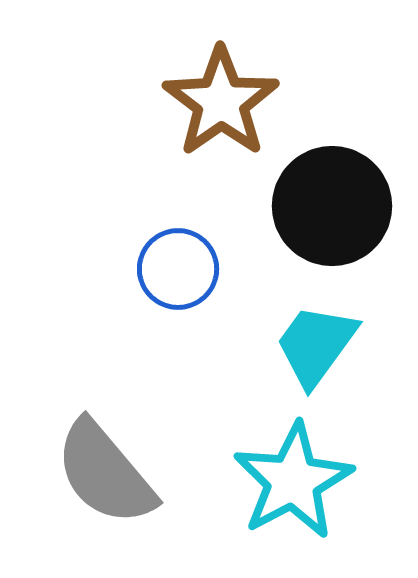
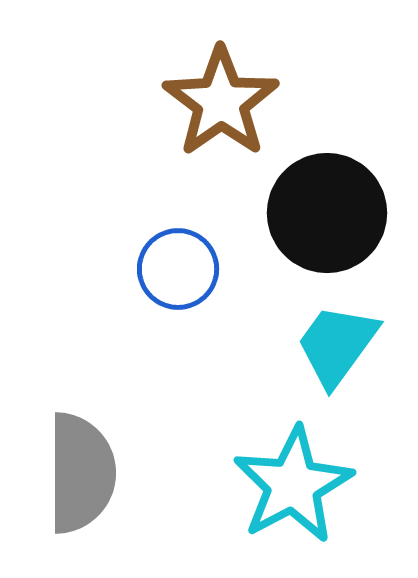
black circle: moved 5 px left, 7 px down
cyan trapezoid: moved 21 px right
gray semicircle: moved 24 px left; rotated 140 degrees counterclockwise
cyan star: moved 4 px down
